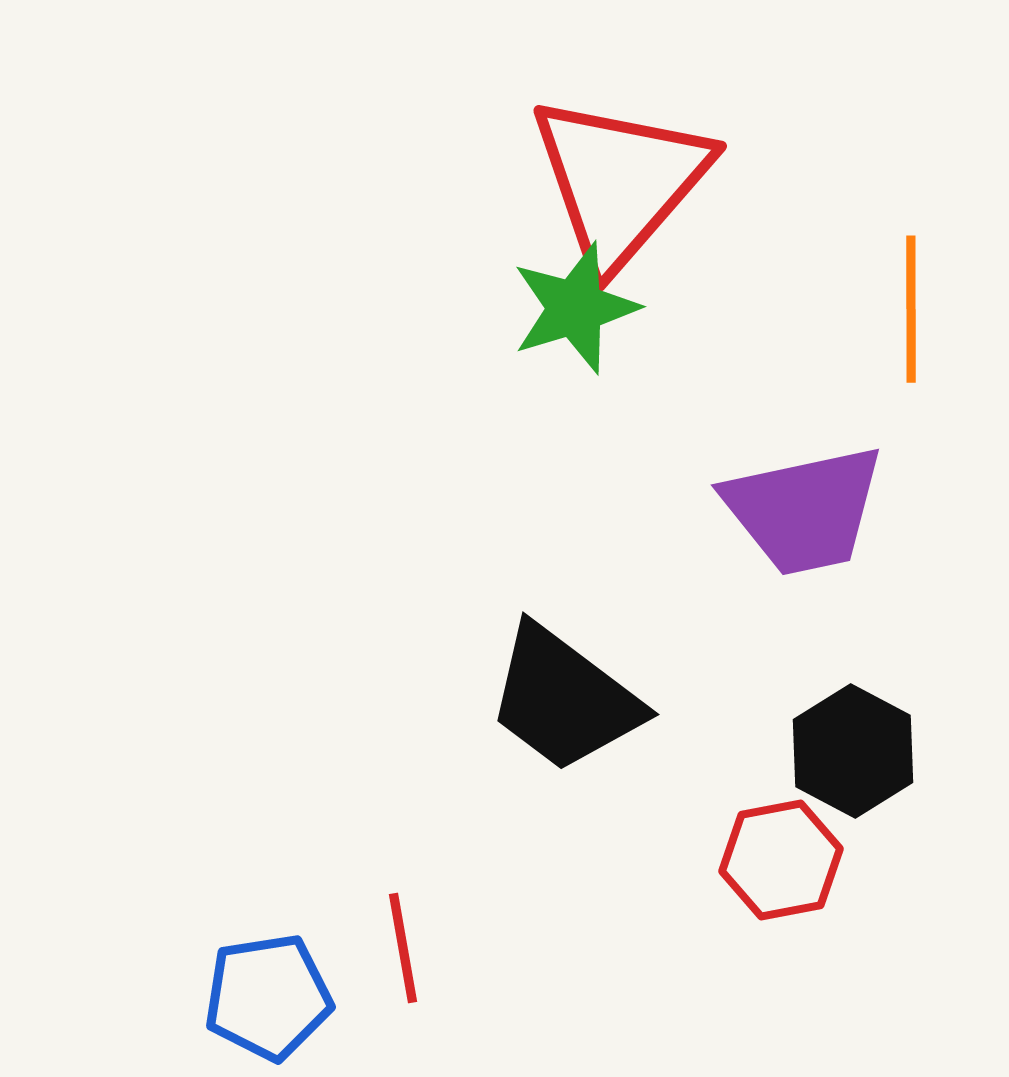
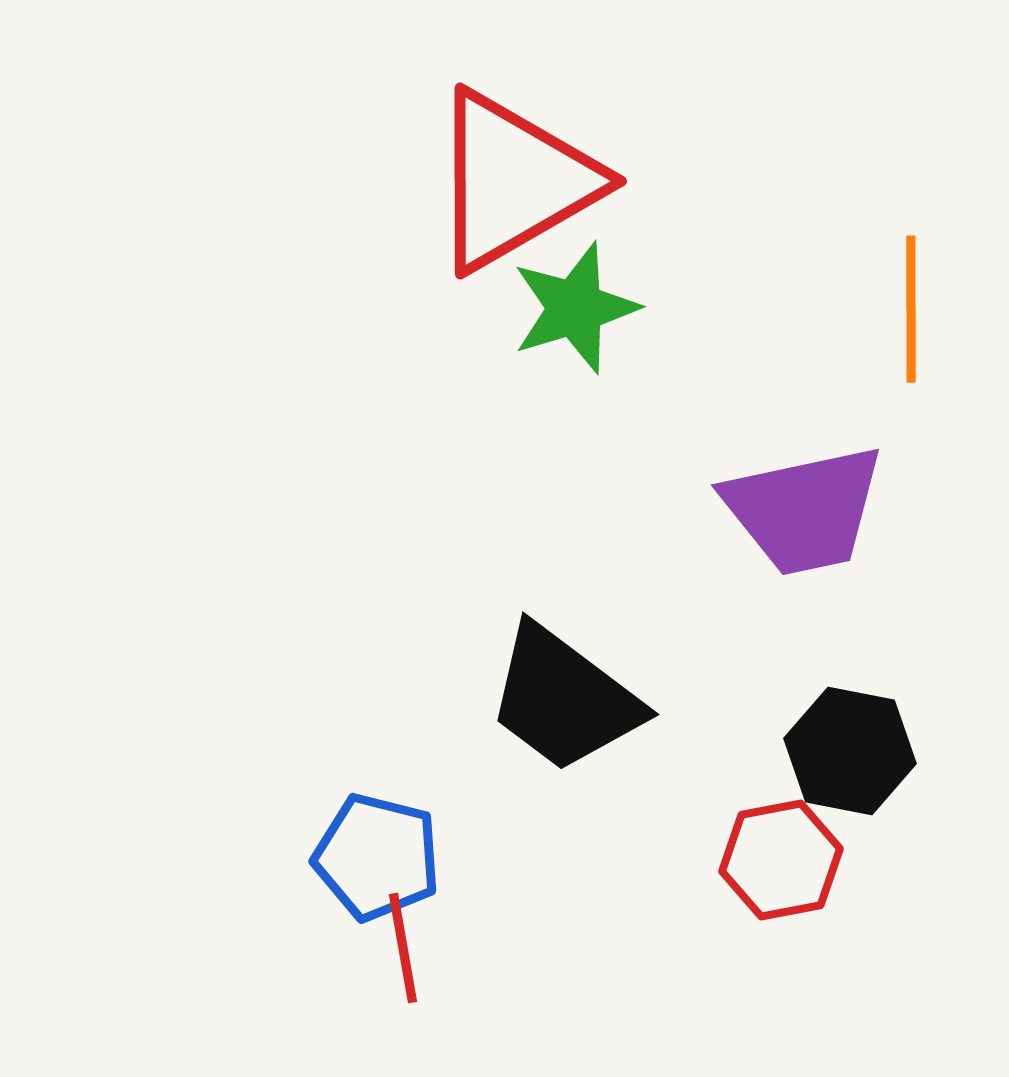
red triangle: moved 106 px left; rotated 19 degrees clockwise
black hexagon: moved 3 px left; rotated 17 degrees counterclockwise
blue pentagon: moved 109 px right, 140 px up; rotated 23 degrees clockwise
